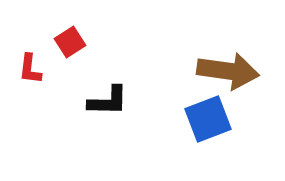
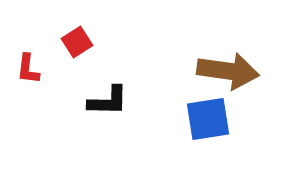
red square: moved 7 px right
red L-shape: moved 2 px left
blue square: rotated 12 degrees clockwise
